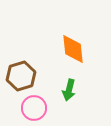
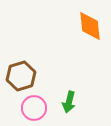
orange diamond: moved 17 px right, 23 px up
green arrow: moved 12 px down
